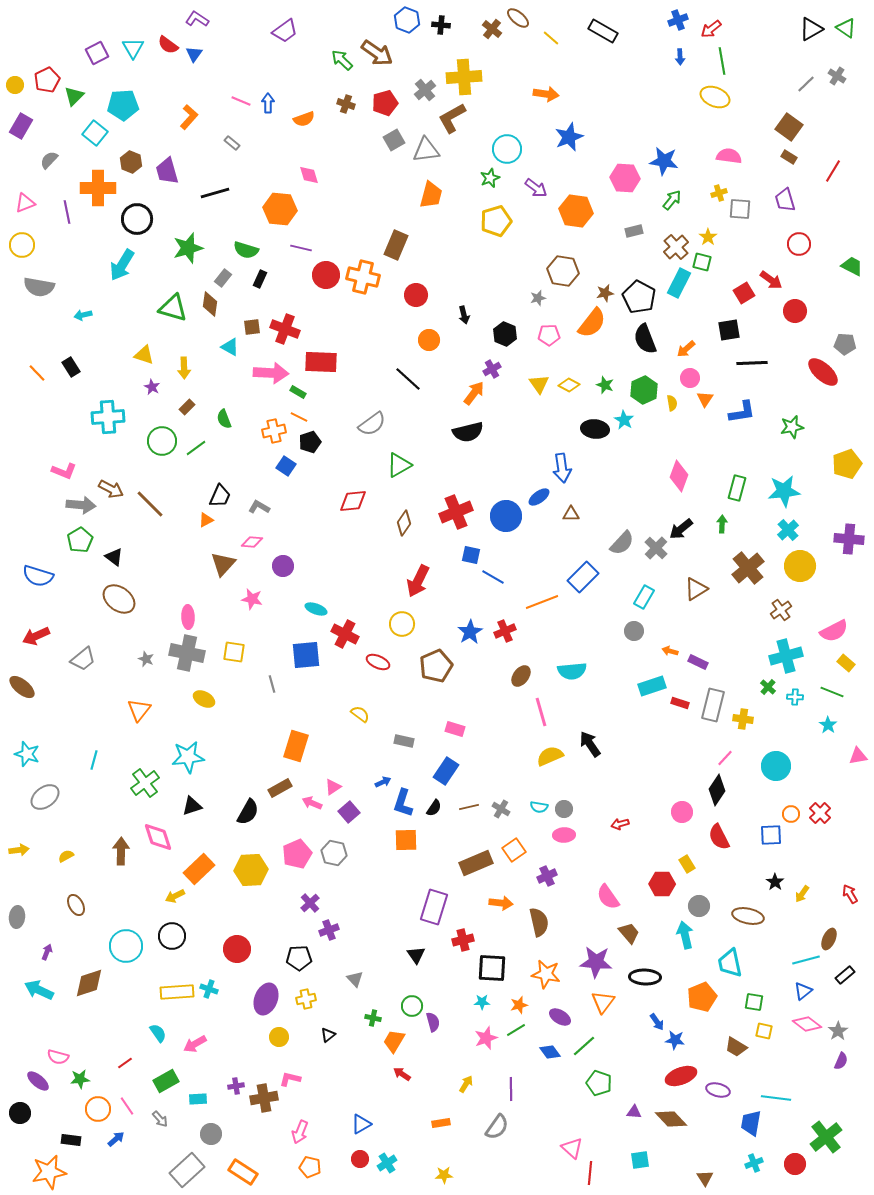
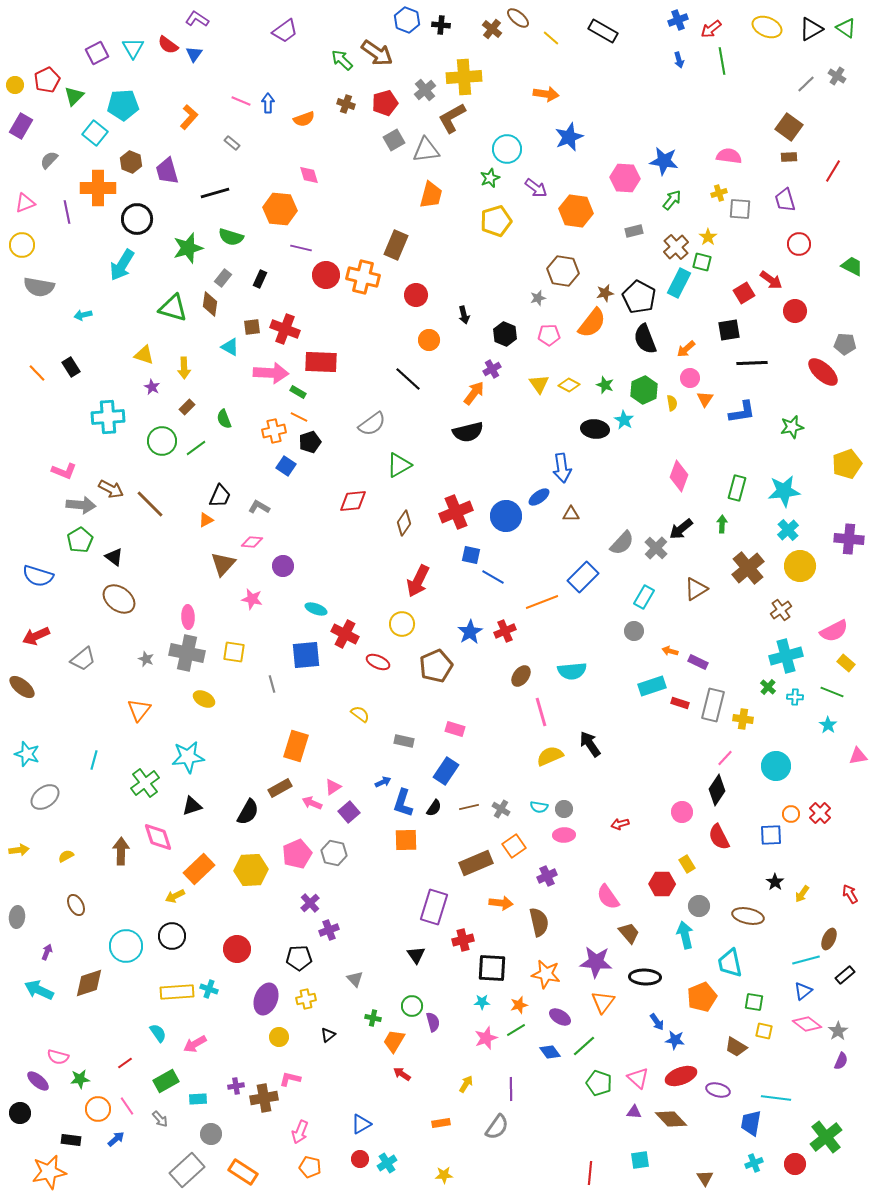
blue arrow at (680, 57): moved 1 px left, 3 px down; rotated 14 degrees counterclockwise
yellow ellipse at (715, 97): moved 52 px right, 70 px up
brown rectangle at (789, 157): rotated 35 degrees counterclockwise
green semicircle at (246, 250): moved 15 px left, 13 px up
orange square at (514, 850): moved 4 px up
pink triangle at (572, 1148): moved 66 px right, 70 px up
